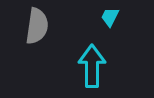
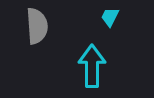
gray semicircle: rotated 12 degrees counterclockwise
